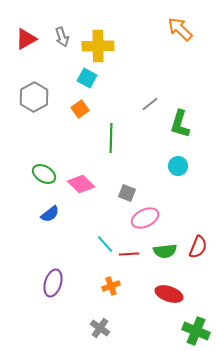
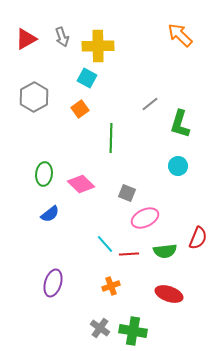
orange arrow: moved 6 px down
green ellipse: rotated 65 degrees clockwise
red semicircle: moved 9 px up
green cross: moved 63 px left; rotated 12 degrees counterclockwise
